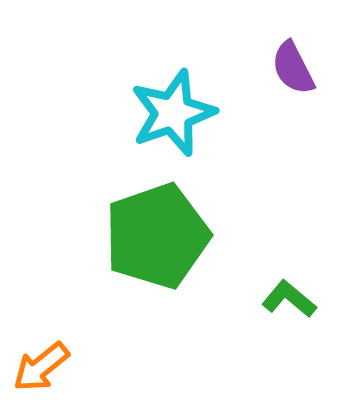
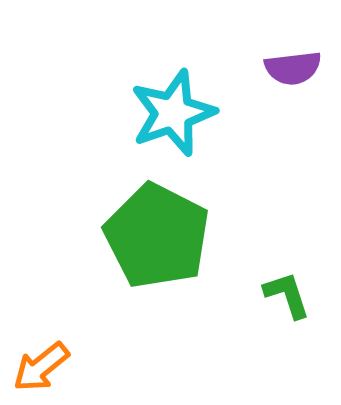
purple semicircle: rotated 70 degrees counterclockwise
green pentagon: rotated 26 degrees counterclockwise
green L-shape: moved 2 px left, 4 px up; rotated 32 degrees clockwise
